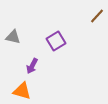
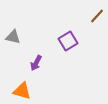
purple square: moved 12 px right
purple arrow: moved 4 px right, 3 px up
